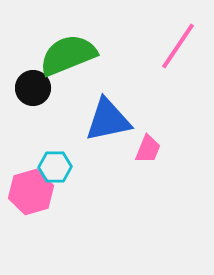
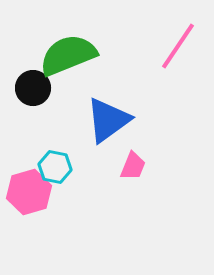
blue triangle: rotated 24 degrees counterclockwise
pink trapezoid: moved 15 px left, 17 px down
cyan hexagon: rotated 12 degrees clockwise
pink hexagon: moved 2 px left
